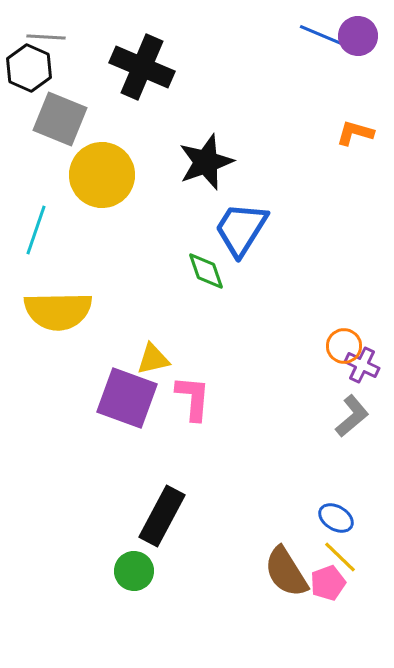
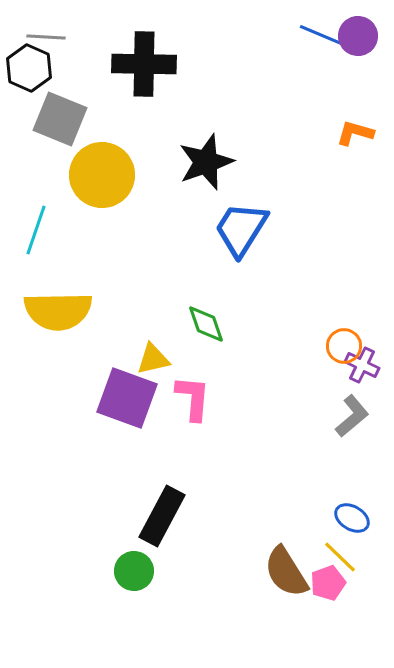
black cross: moved 2 px right, 3 px up; rotated 22 degrees counterclockwise
green diamond: moved 53 px down
blue ellipse: moved 16 px right
